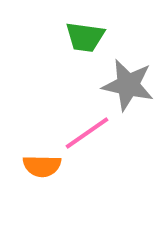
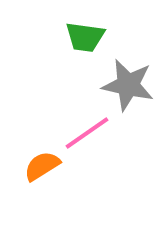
orange semicircle: rotated 147 degrees clockwise
